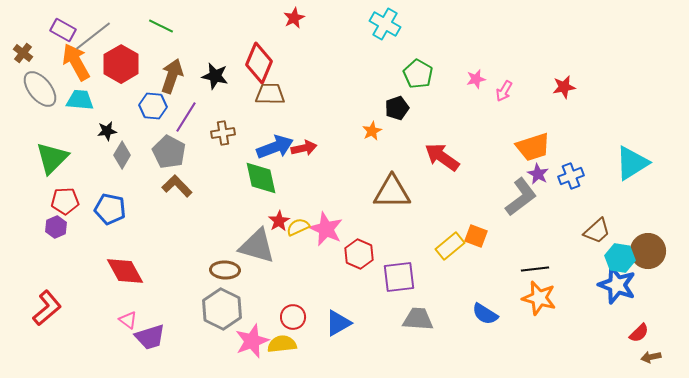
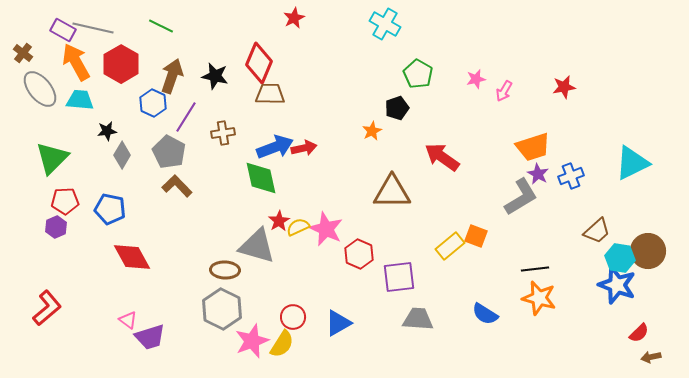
gray line at (93, 36): moved 8 px up; rotated 51 degrees clockwise
blue hexagon at (153, 106): moved 3 px up; rotated 20 degrees clockwise
cyan triangle at (632, 163): rotated 6 degrees clockwise
gray L-shape at (521, 197): rotated 6 degrees clockwise
red diamond at (125, 271): moved 7 px right, 14 px up
yellow semicircle at (282, 344): rotated 128 degrees clockwise
